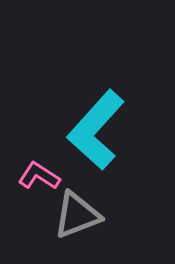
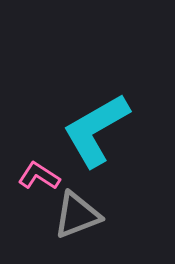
cyan L-shape: rotated 18 degrees clockwise
